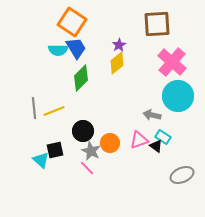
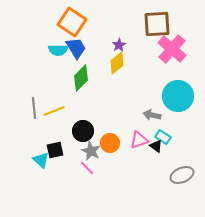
pink cross: moved 13 px up
